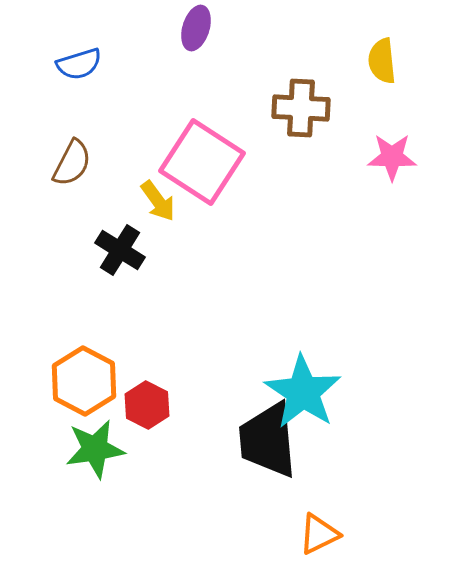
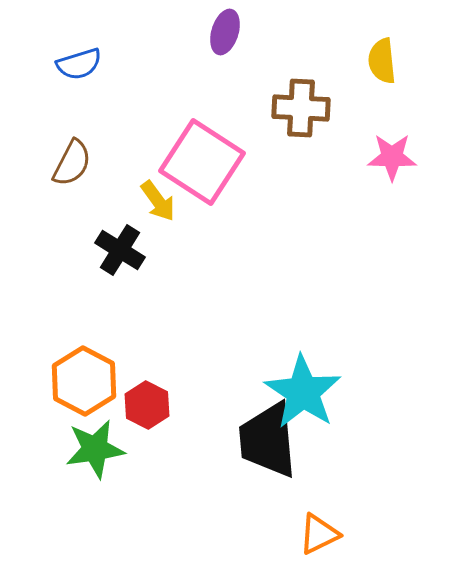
purple ellipse: moved 29 px right, 4 px down
